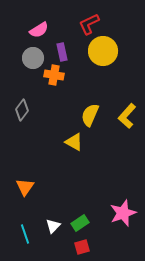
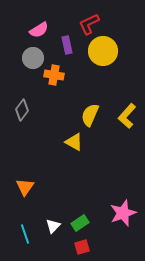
purple rectangle: moved 5 px right, 7 px up
